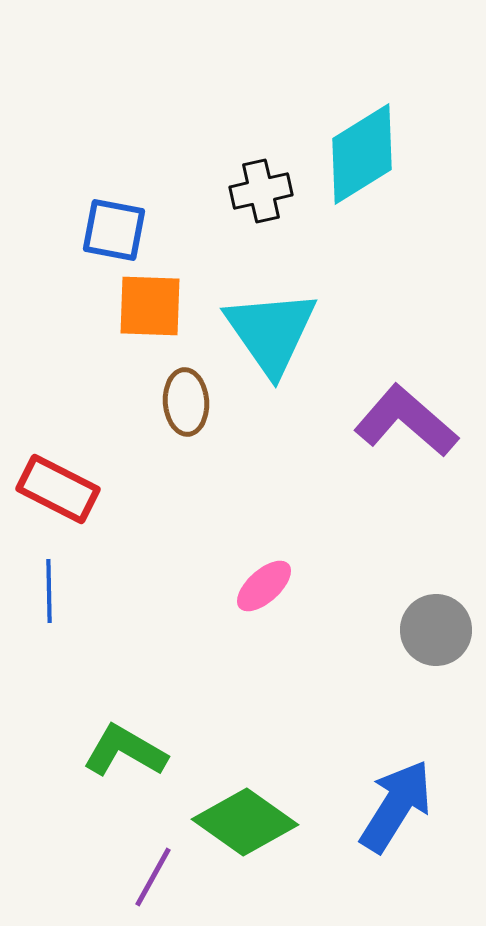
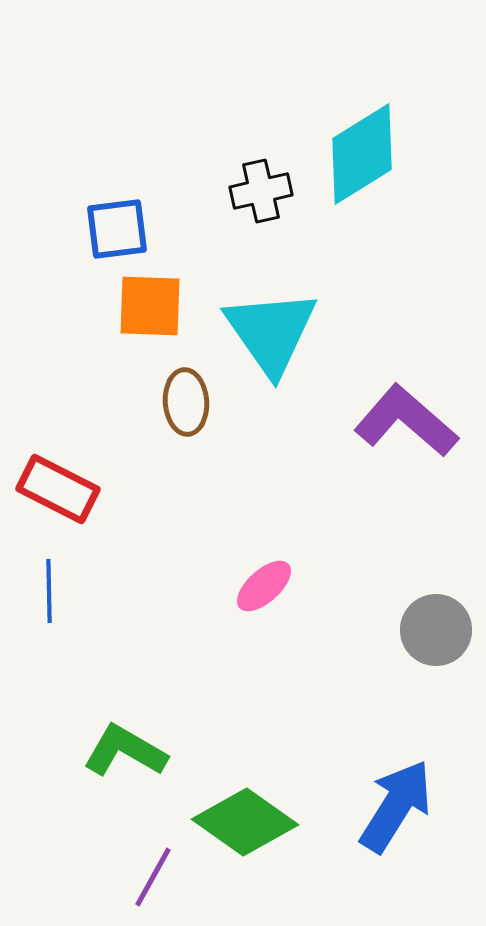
blue square: moved 3 px right, 1 px up; rotated 18 degrees counterclockwise
